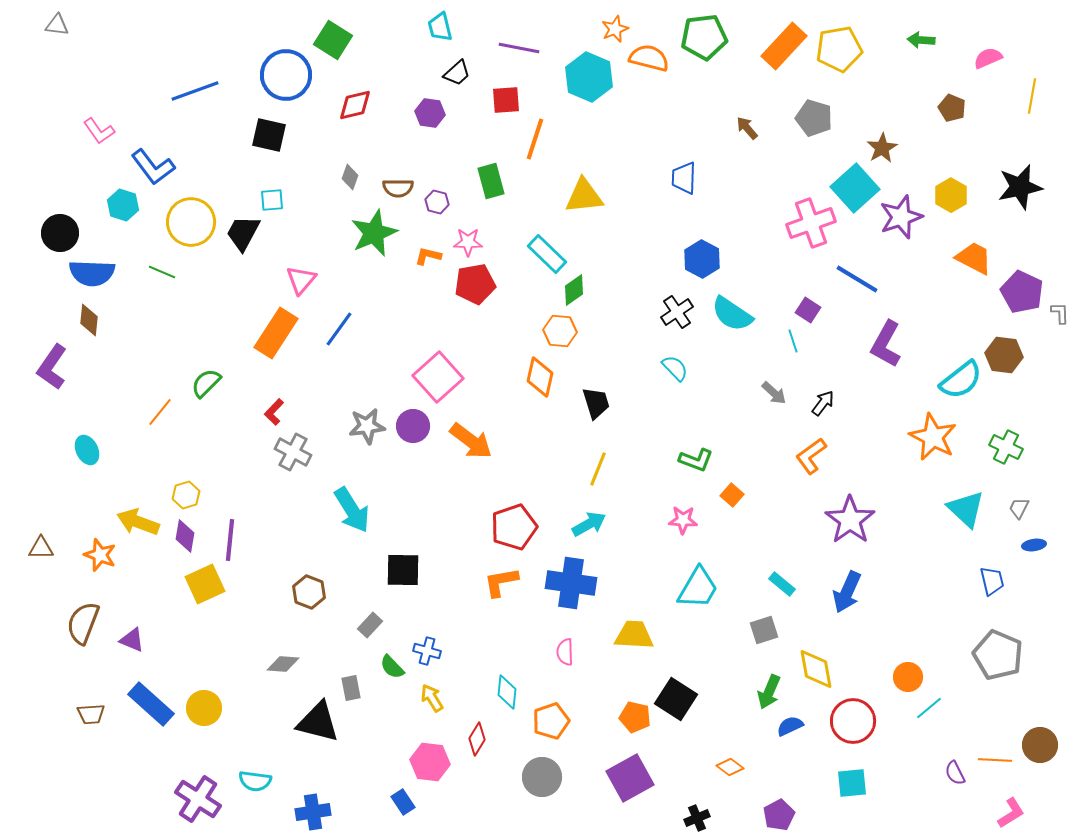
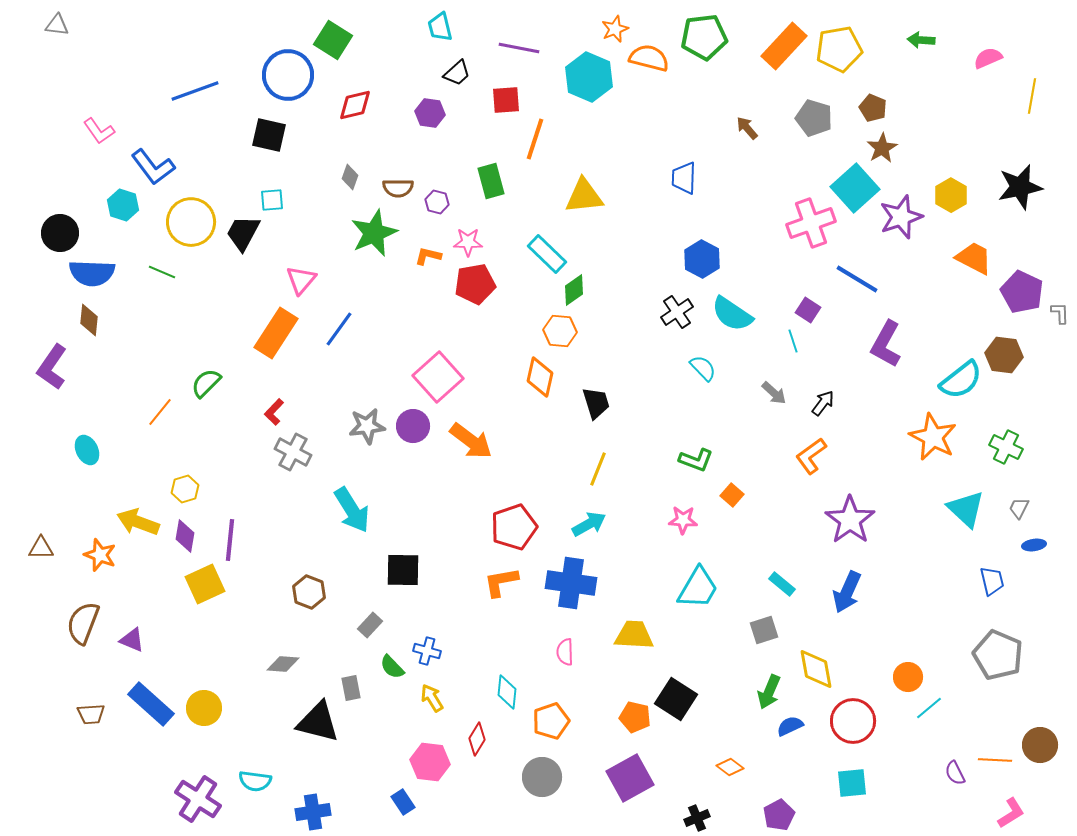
blue circle at (286, 75): moved 2 px right
brown pentagon at (952, 108): moved 79 px left
cyan semicircle at (675, 368): moved 28 px right
yellow hexagon at (186, 495): moved 1 px left, 6 px up
